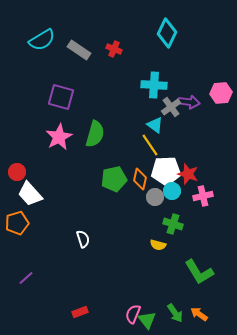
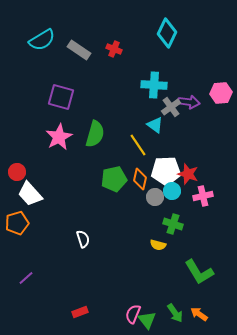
yellow line: moved 12 px left
